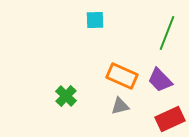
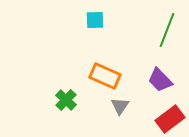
green line: moved 3 px up
orange rectangle: moved 17 px left
green cross: moved 4 px down
gray triangle: rotated 42 degrees counterclockwise
red rectangle: rotated 12 degrees counterclockwise
